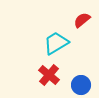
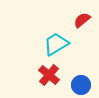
cyan trapezoid: moved 1 px down
